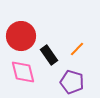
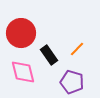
red circle: moved 3 px up
